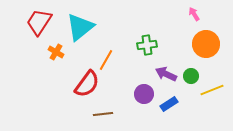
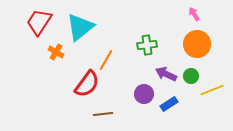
orange circle: moved 9 px left
